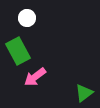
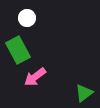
green rectangle: moved 1 px up
